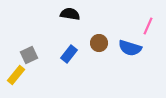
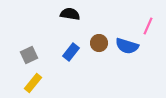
blue semicircle: moved 3 px left, 2 px up
blue rectangle: moved 2 px right, 2 px up
yellow rectangle: moved 17 px right, 8 px down
